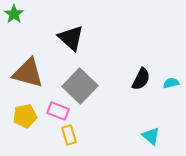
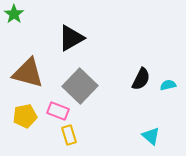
black triangle: rotated 48 degrees clockwise
cyan semicircle: moved 3 px left, 2 px down
